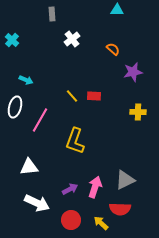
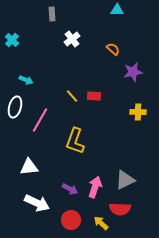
purple arrow: rotated 56 degrees clockwise
